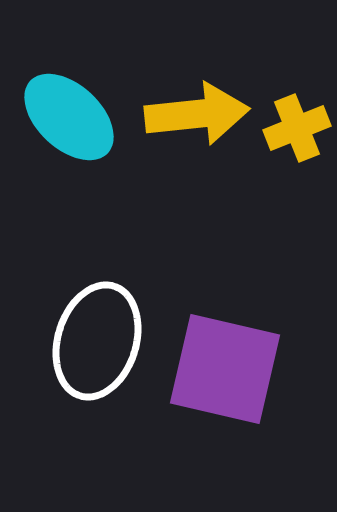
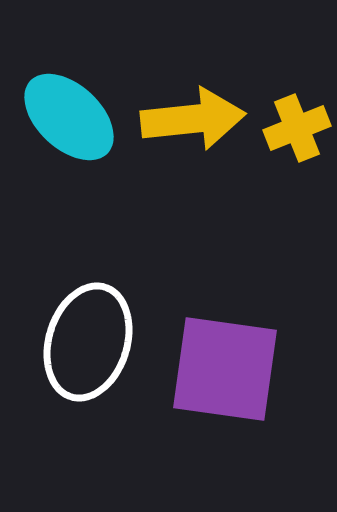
yellow arrow: moved 4 px left, 5 px down
white ellipse: moved 9 px left, 1 px down
purple square: rotated 5 degrees counterclockwise
